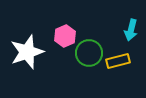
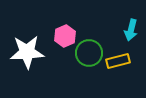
white star: rotated 16 degrees clockwise
